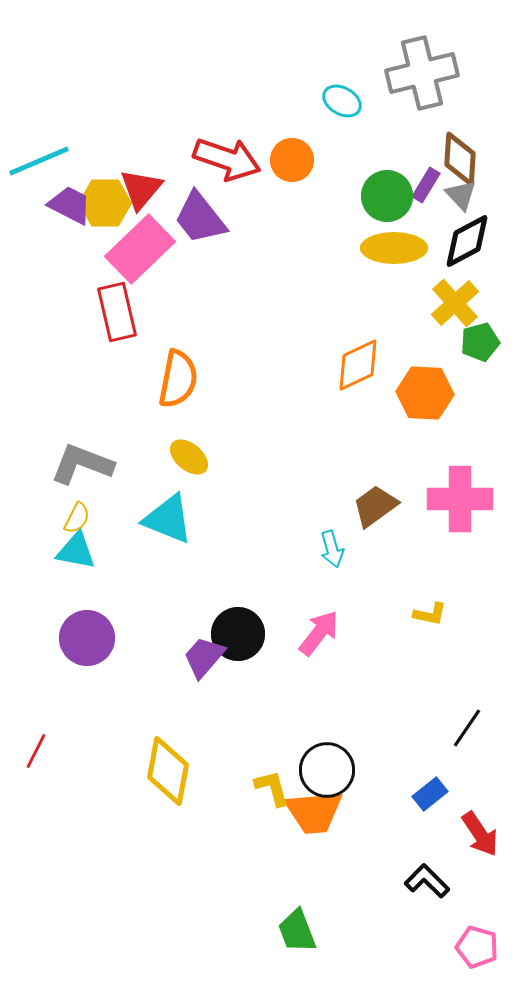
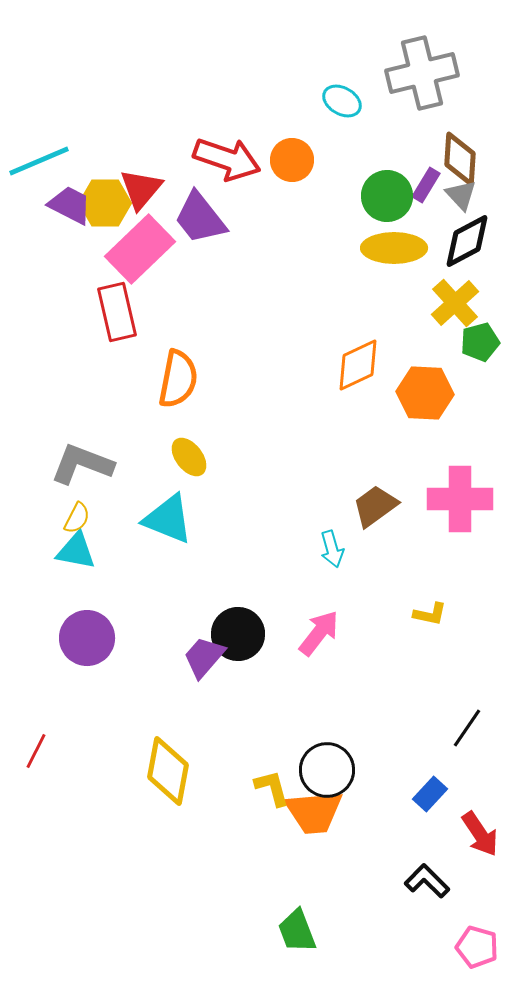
yellow ellipse at (189, 457): rotated 12 degrees clockwise
blue rectangle at (430, 794): rotated 8 degrees counterclockwise
